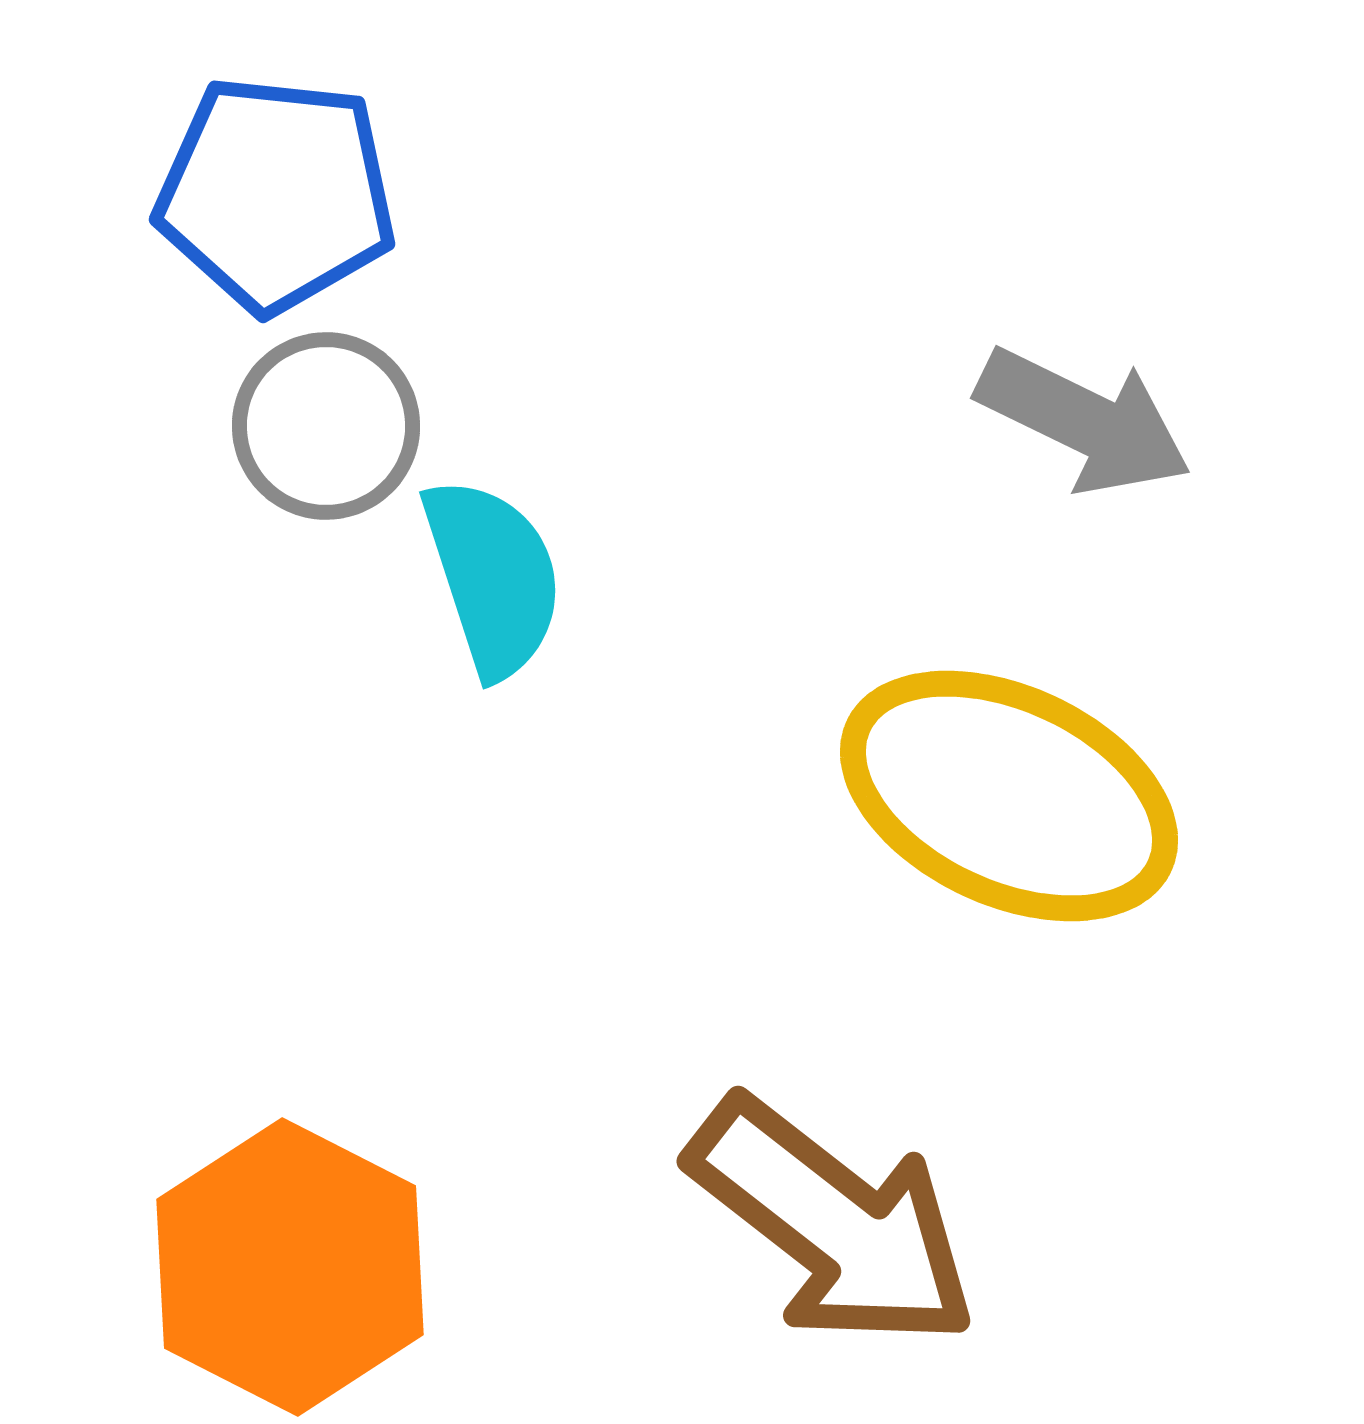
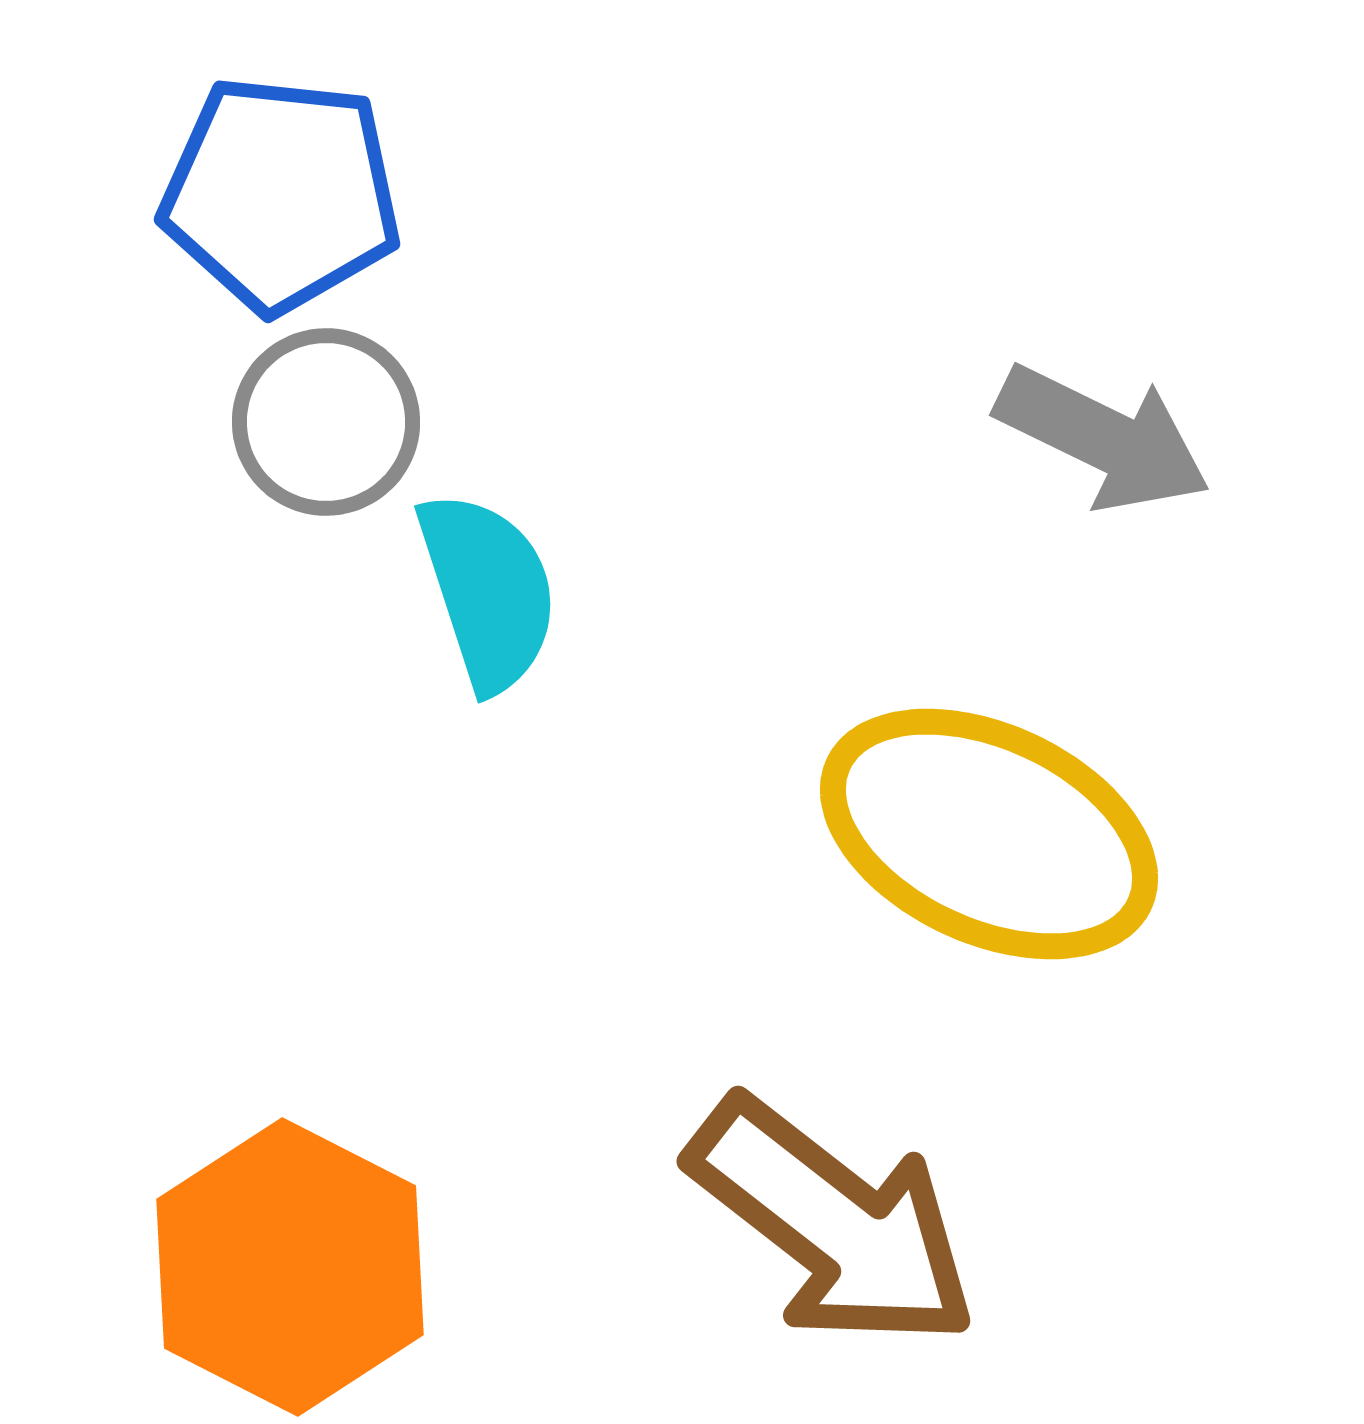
blue pentagon: moved 5 px right
gray arrow: moved 19 px right, 17 px down
gray circle: moved 4 px up
cyan semicircle: moved 5 px left, 14 px down
yellow ellipse: moved 20 px left, 38 px down
